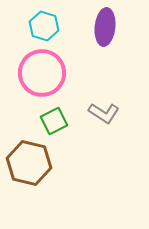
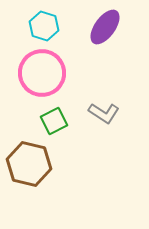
purple ellipse: rotated 30 degrees clockwise
brown hexagon: moved 1 px down
